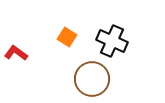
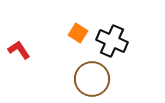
orange square: moved 11 px right, 4 px up
red L-shape: moved 3 px right, 3 px up; rotated 20 degrees clockwise
